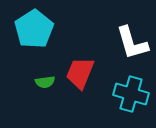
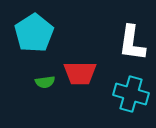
cyan pentagon: moved 4 px down
white L-shape: rotated 24 degrees clockwise
red trapezoid: rotated 112 degrees counterclockwise
